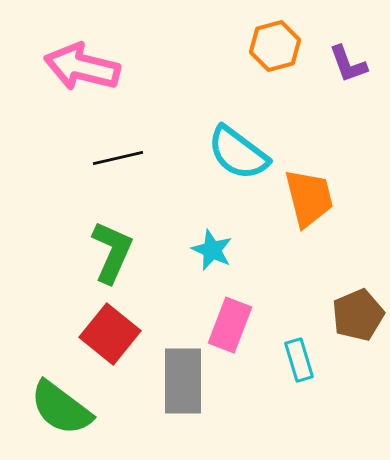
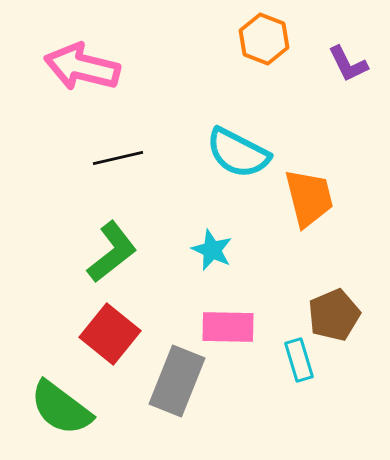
orange hexagon: moved 11 px left, 7 px up; rotated 24 degrees counterclockwise
purple L-shape: rotated 6 degrees counterclockwise
cyan semicircle: rotated 10 degrees counterclockwise
green L-shape: rotated 28 degrees clockwise
brown pentagon: moved 24 px left
pink rectangle: moved 2 px left, 2 px down; rotated 70 degrees clockwise
gray rectangle: moved 6 px left; rotated 22 degrees clockwise
